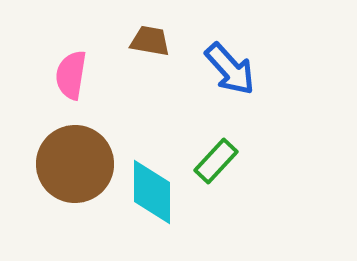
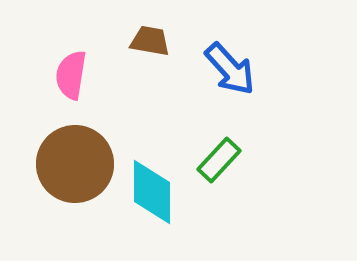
green rectangle: moved 3 px right, 1 px up
